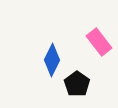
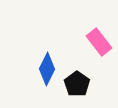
blue diamond: moved 5 px left, 9 px down
